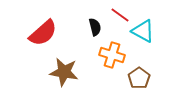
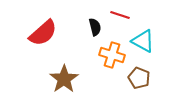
red line: rotated 18 degrees counterclockwise
cyan triangle: moved 10 px down
brown star: moved 7 px down; rotated 28 degrees clockwise
brown pentagon: rotated 15 degrees counterclockwise
